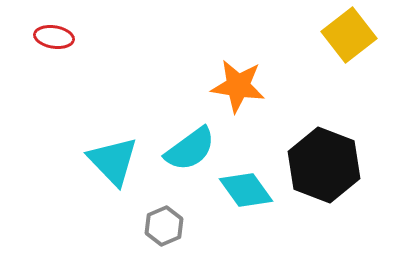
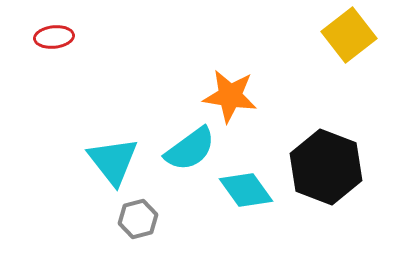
red ellipse: rotated 15 degrees counterclockwise
orange star: moved 8 px left, 10 px down
cyan triangle: rotated 6 degrees clockwise
black hexagon: moved 2 px right, 2 px down
gray hexagon: moved 26 px left, 7 px up; rotated 9 degrees clockwise
